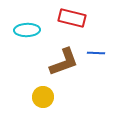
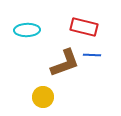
red rectangle: moved 12 px right, 9 px down
blue line: moved 4 px left, 2 px down
brown L-shape: moved 1 px right, 1 px down
